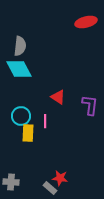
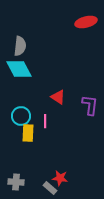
gray cross: moved 5 px right
